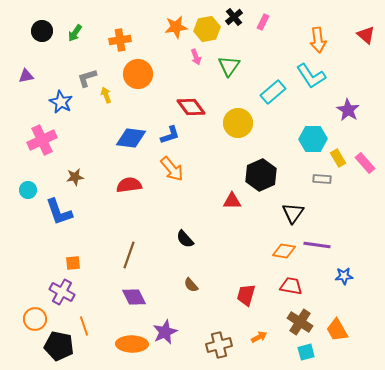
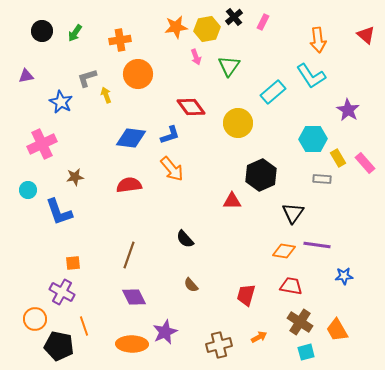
pink cross at (42, 140): moved 4 px down
